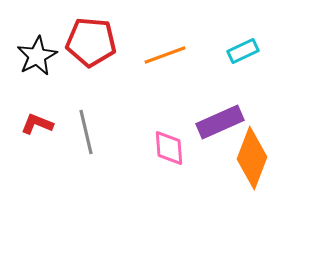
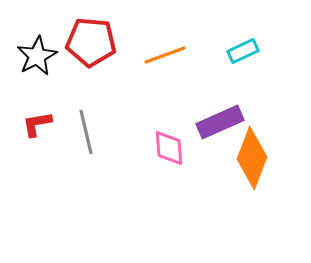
red L-shape: rotated 32 degrees counterclockwise
